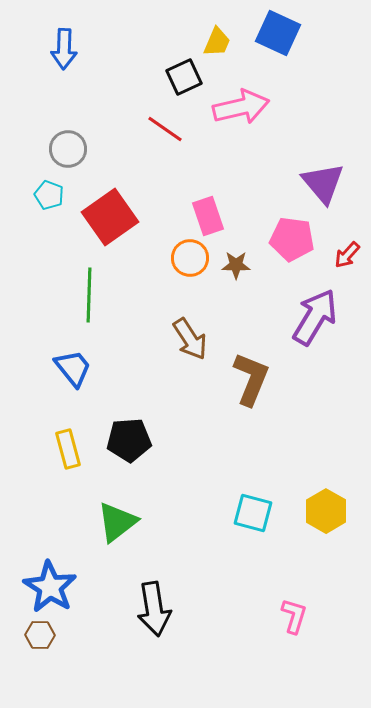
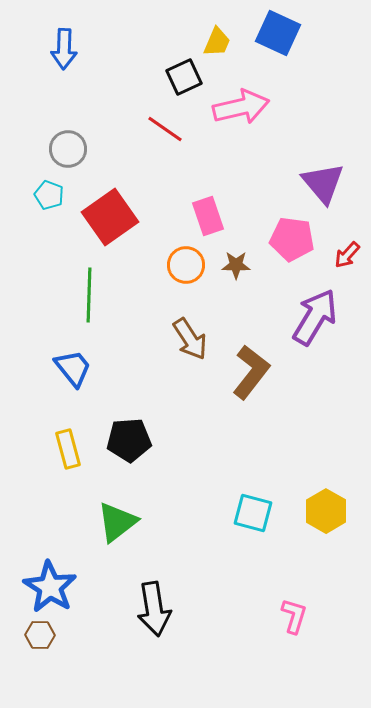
orange circle: moved 4 px left, 7 px down
brown L-shape: moved 7 px up; rotated 16 degrees clockwise
